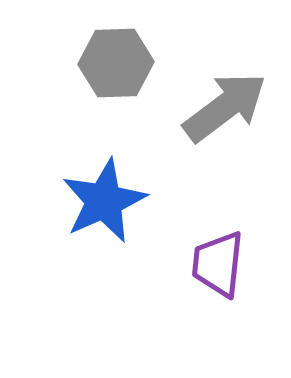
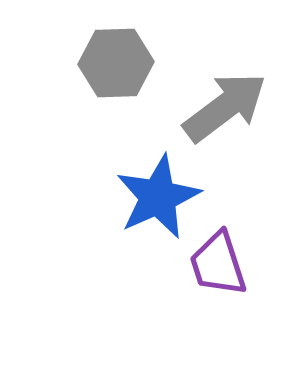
blue star: moved 54 px right, 4 px up
purple trapezoid: rotated 24 degrees counterclockwise
